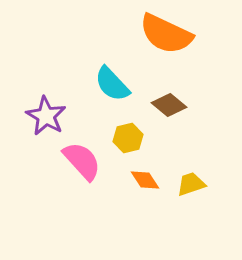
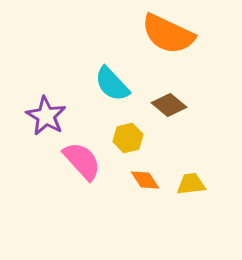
orange semicircle: moved 2 px right
yellow trapezoid: rotated 12 degrees clockwise
